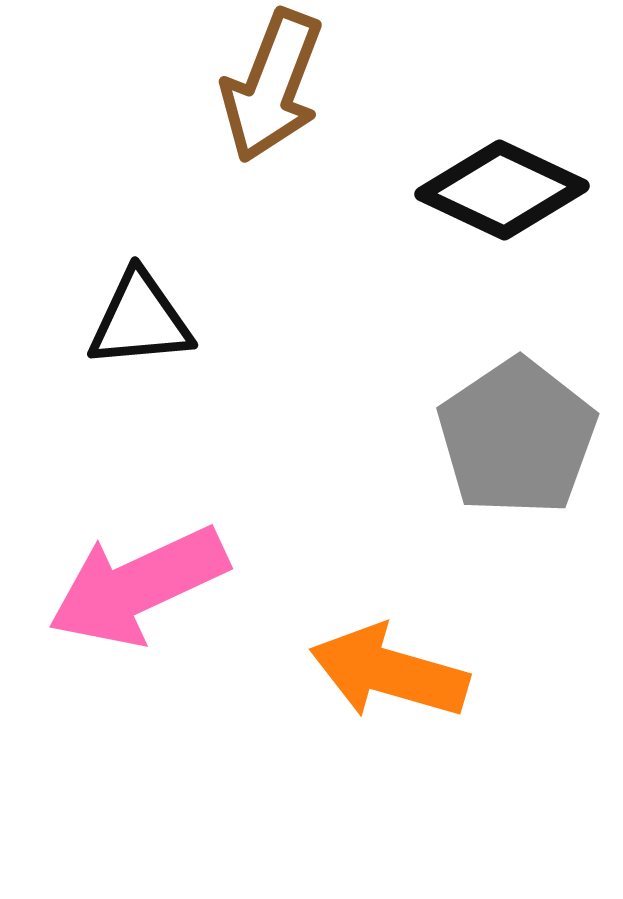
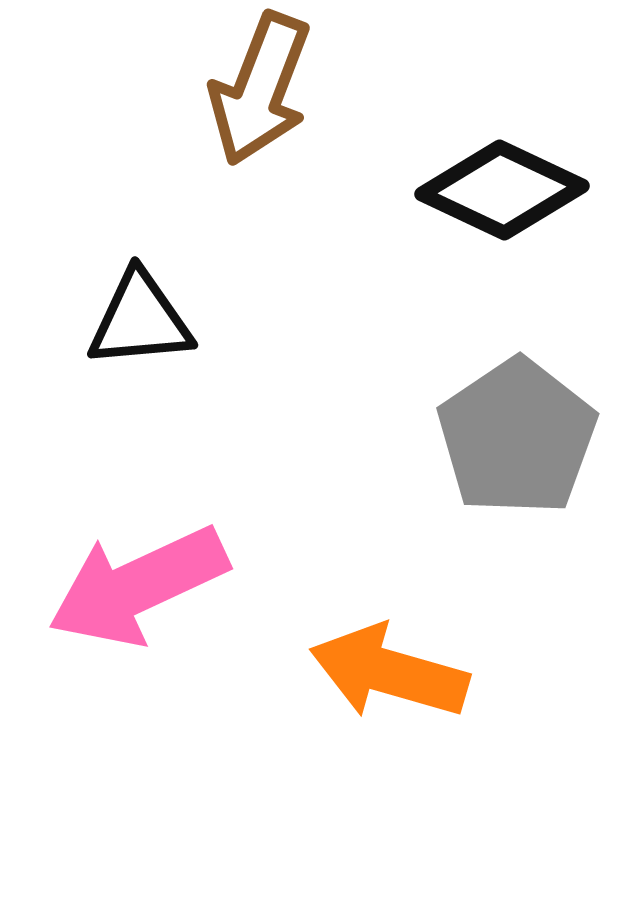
brown arrow: moved 12 px left, 3 px down
